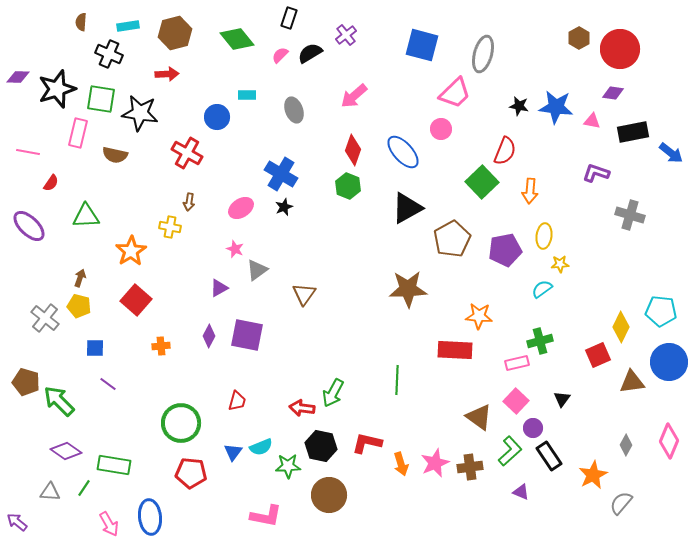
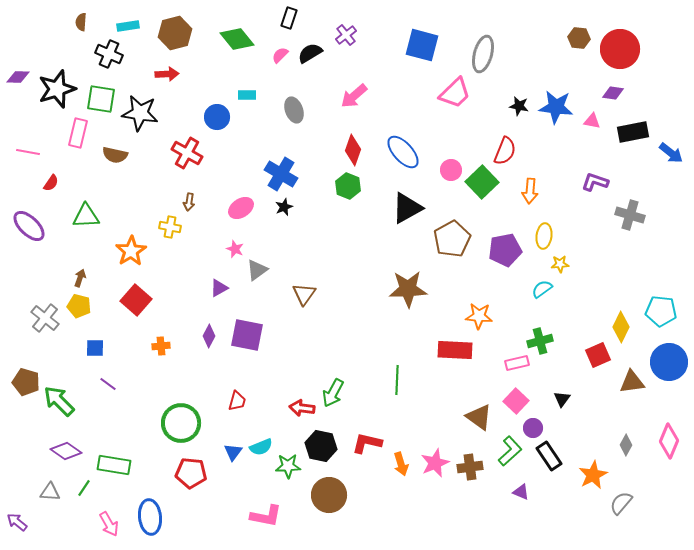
brown hexagon at (579, 38): rotated 25 degrees counterclockwise
pink circle at (441, 129): moved 10 px right, 41 px down
purple L-shape at (596, 173): moved 1 px left, 9 px down
